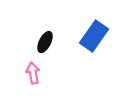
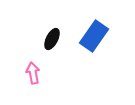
black ellipse: moved 7 px right, 3 px up
